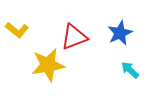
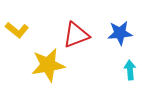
blue star: rotated 20 degrees clockwise
red triangle: moved 2 px right, 2 px up
cyan arrow: rotated 42 degrees clockwise
